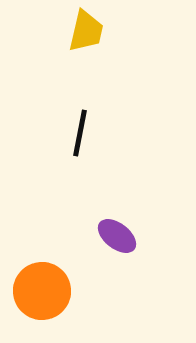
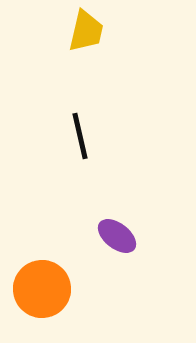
black line: moved 3 px down; rotated 24 degrees counterclockwise
orange circle: moved 2 px up
